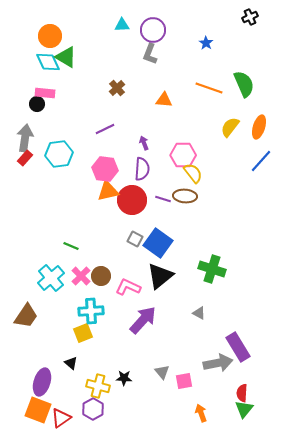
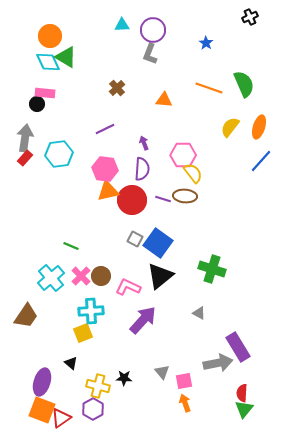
orange square at (38, 410): moved 4 px right
orange arrow at (201, 413): moved 16 px left, 10 px up
